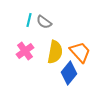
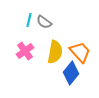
blue diamond: moved 2 px right
